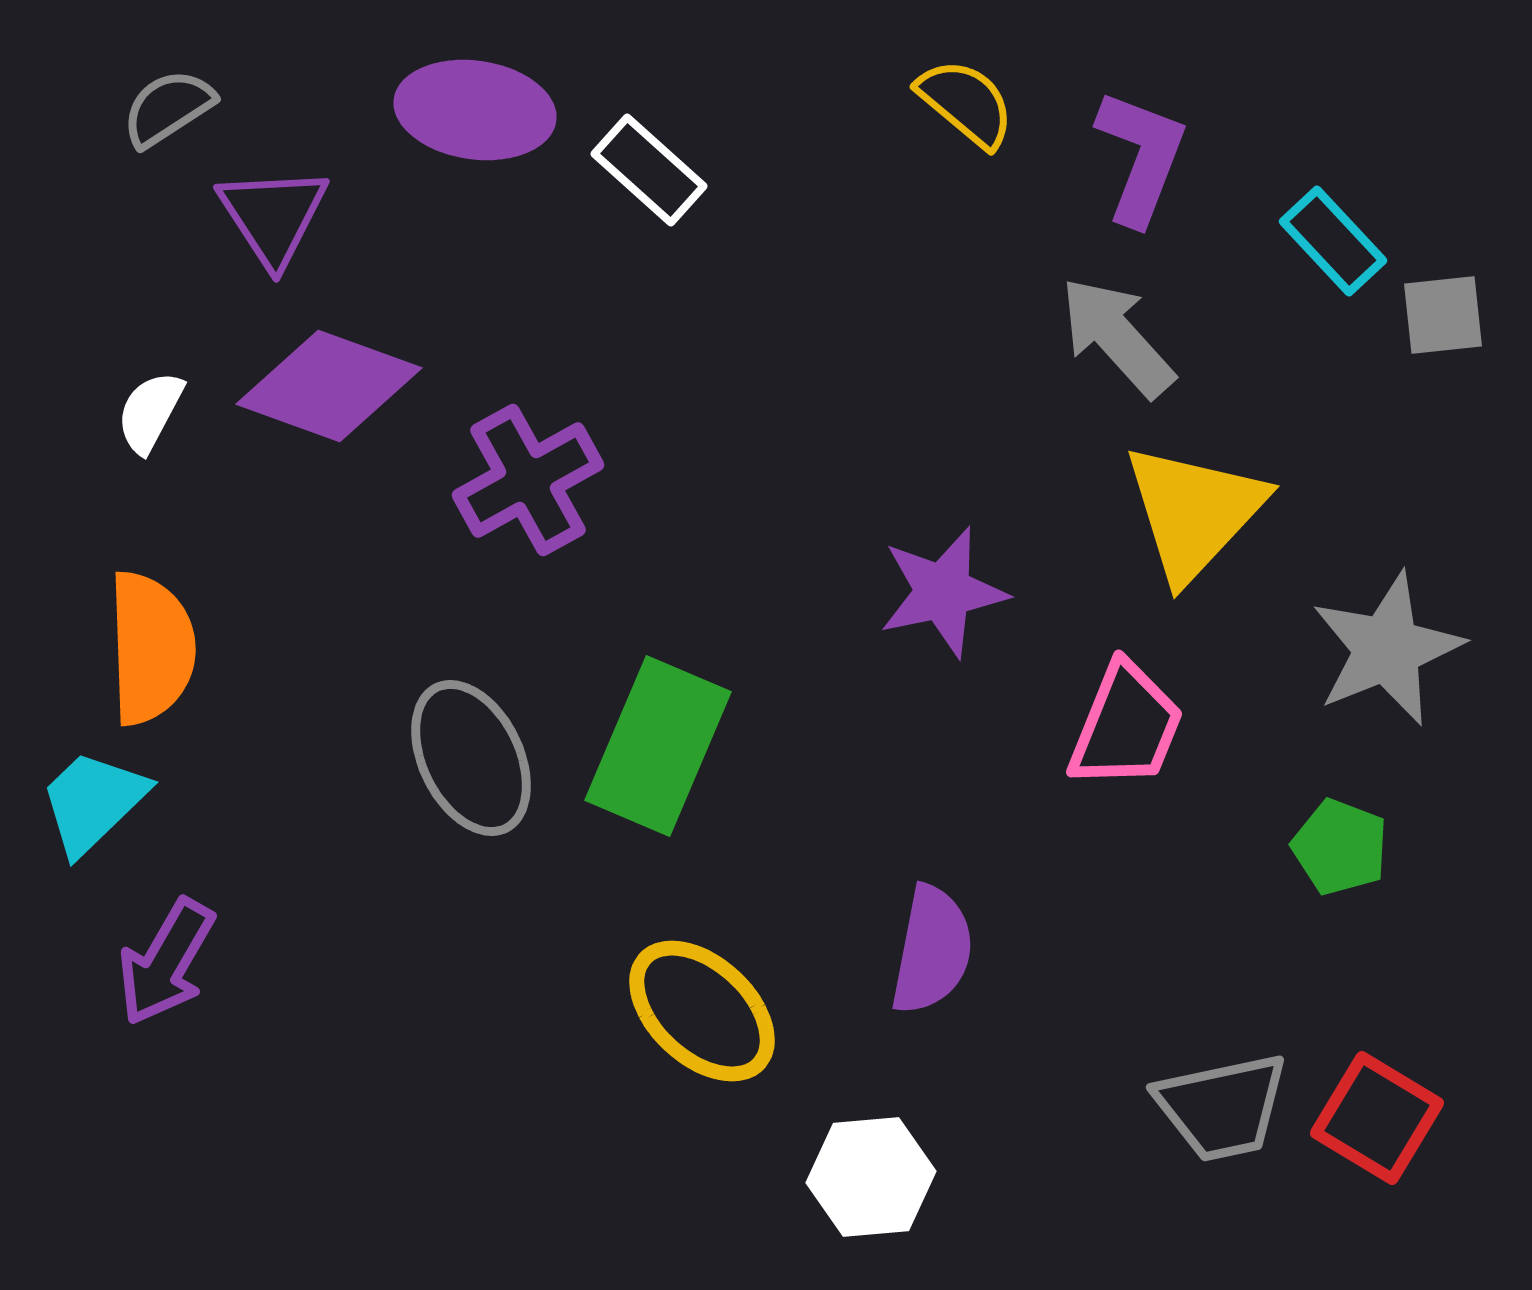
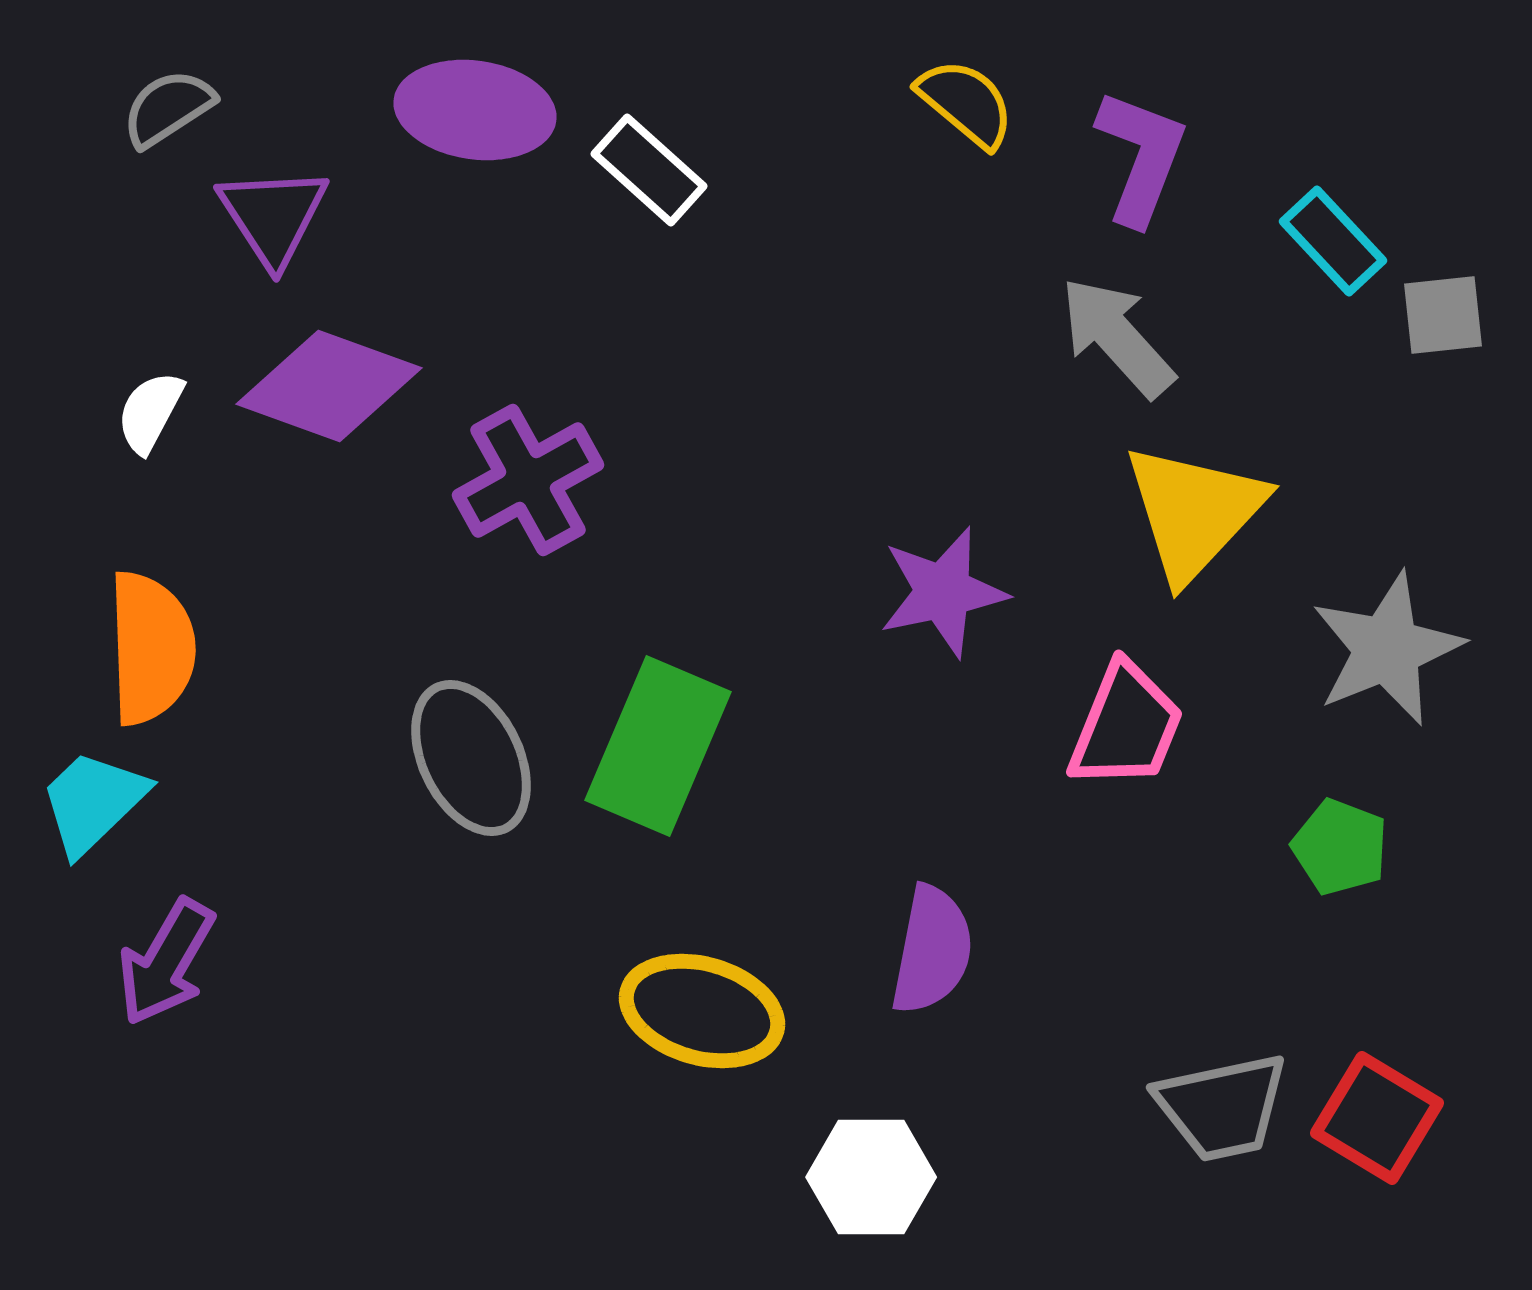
yellow ellipse: rotated 27 degrees counterclockwise
white hexagon: rotated 5 degrees clockwise
